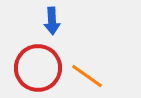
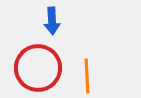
orange line: rotated 52 degrees clockwise
